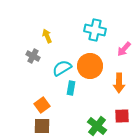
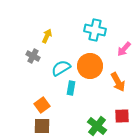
yellow arrow: rotated 48 degrees clockwise
cyan semicircle: moved 1 px left
orange arrow: moved 1 px left, 1 px up; rotated 30 degrees counterclockwise
